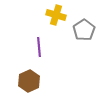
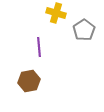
yellow cross: moved 2 px up
brown hexagon: rotated 15 degrees clockwise
